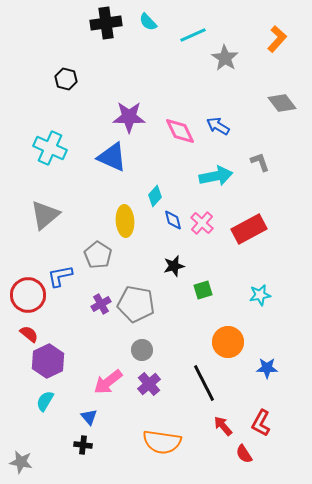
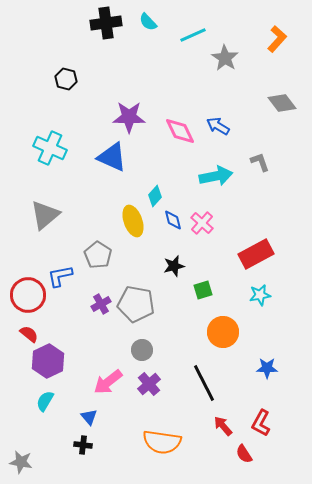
yellow ellipse at (125, 221): moved 8 px right; rotated 16 degrees counterclockwise
red rectangle at (249, 229): moved 7 px right, 25 px down
orange circle at (228, 342): moved 5 px left, 10 px up
